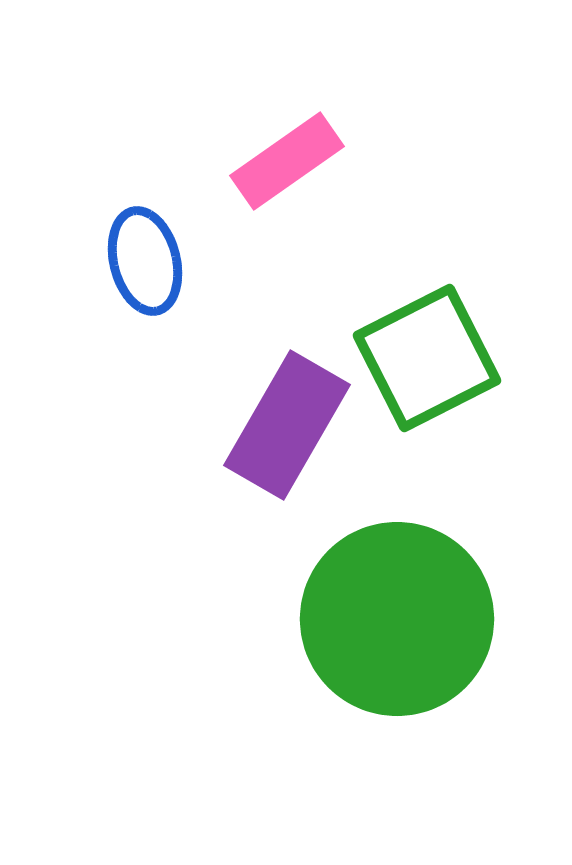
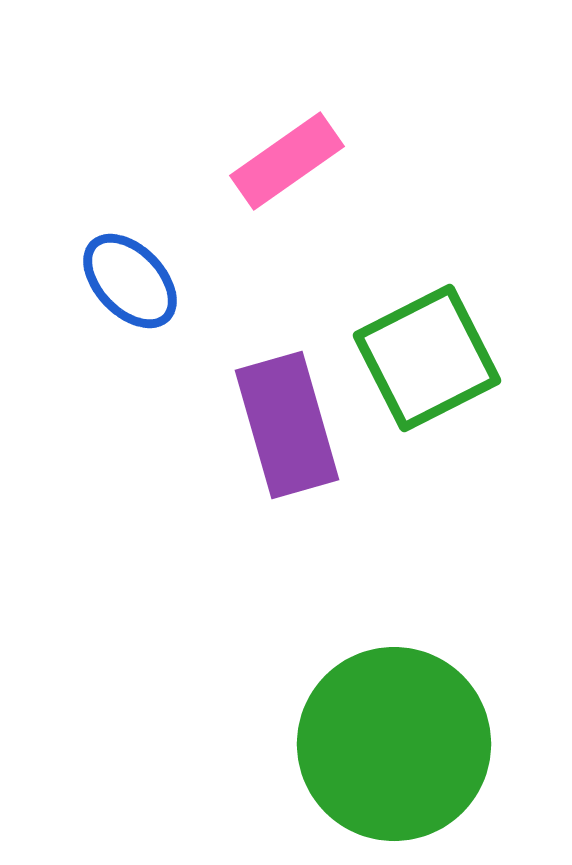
blue ellipse: moved 15 px left, 20 px down; rotated 30 degrees counterclockwise
purple rectangle: rotated 46 degrees counterclockwise
green circle: moved 3 px left, 125 px down
